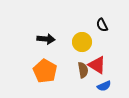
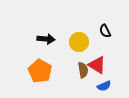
black semicircle: moved 3 px right, 6 px down
yellow circle: moved 3 px left
orange pentagon: moved 5 px left
